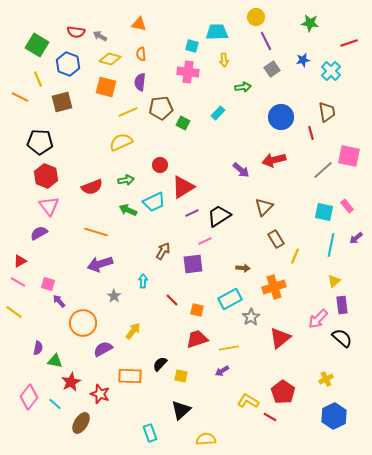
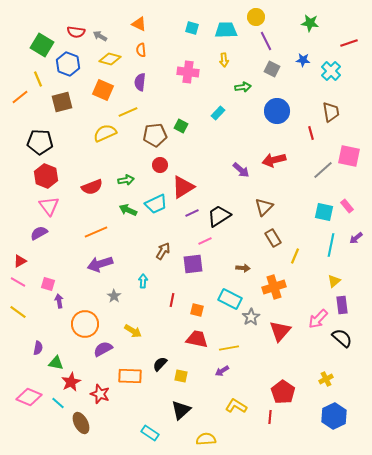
orange triangle at (139, 24): rotated 14 degrees clockwise
cyan trapezoid at (217, 32): moved 9 px right, 2 px up
green square at (37, 45): moved 5 px right
cyan square at (192, 46): moved 18 px up
orange semicircle at (141, 54): moved 4 px up
blue star at (303, 60): rotated 16 degrees clockwise
gray square at (272, 69): rotated 28 degrees counterclockwise
orange square at (106, 87): moved 3 px left, 3 px down; rotated 10 degrees clockwise
orange line at (20, 97): rotated 66 degrees counterclockwise
brown pentagon at (161, 108): moved 6 px left, 27 px down
brown trapezoid at (327, 112): moved 4 px right
blue circle at (281, 117): moved 4 px left, 6 px up
green square at (183, 123): moved 2 px left, 3 px down
yellow semicircle at (121, 142): moved 16 px left, 9 px up
cyan trapezoid at (154, 202): moved 2 px right, 2 px down
orange line at (96, 232): rotated 40 degrees counterclockwise
brown rectangle at (276, 239): moved 3 px left, 1 px up
cyan rectangle at (230, 299): rotated 55 degrees clockwise
red line at (172, 300): rotated 56 degrees clockwise
purple arrow at (59, 301): rotated 32 degrees clockwise
yellow line at (14, 312): moved 4 px right
orange circle at (83, 323): moved 2 px right, 1 px down
yellow arrow at (133, 331): rotated 84 degrees clockwise
red triangle at (280, 338): moved 7 px up; rotated 10 degrees counterclockwise
red trapezoid at (197, 339): rotated 30 degrees clockwise
green triangle at (55, 361): moved 1 px right, 2 px down
pink diamond at (29, 397): rotated 75 degrees clockwise
yellow L-shape at (248, 401): moved 12 px left, 5 px down
cyan line at (55, 404): moved 3 px right, 1 px up
red line at (270, 417): rotated 64 degrees clockwise
brown ellipse at (81, 423): rotated 60 degrees counterclockwise
cyan rectangle at (150, 433): rotated 36 degrees counterclockwise
